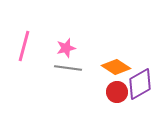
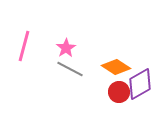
pink star: rotated 18 degrees counterclockwise
gray line: moved 2 px right, 1 px down; rotated 20 degrees clockwise
red circle: moved 2 px right
